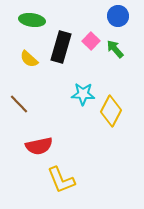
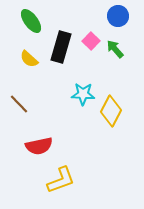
green ellipse: moved 1 px left, 1 px down; rotated 45 degrees clockwise
yellow L-shape: rotated 88 degrees counterclockwise
